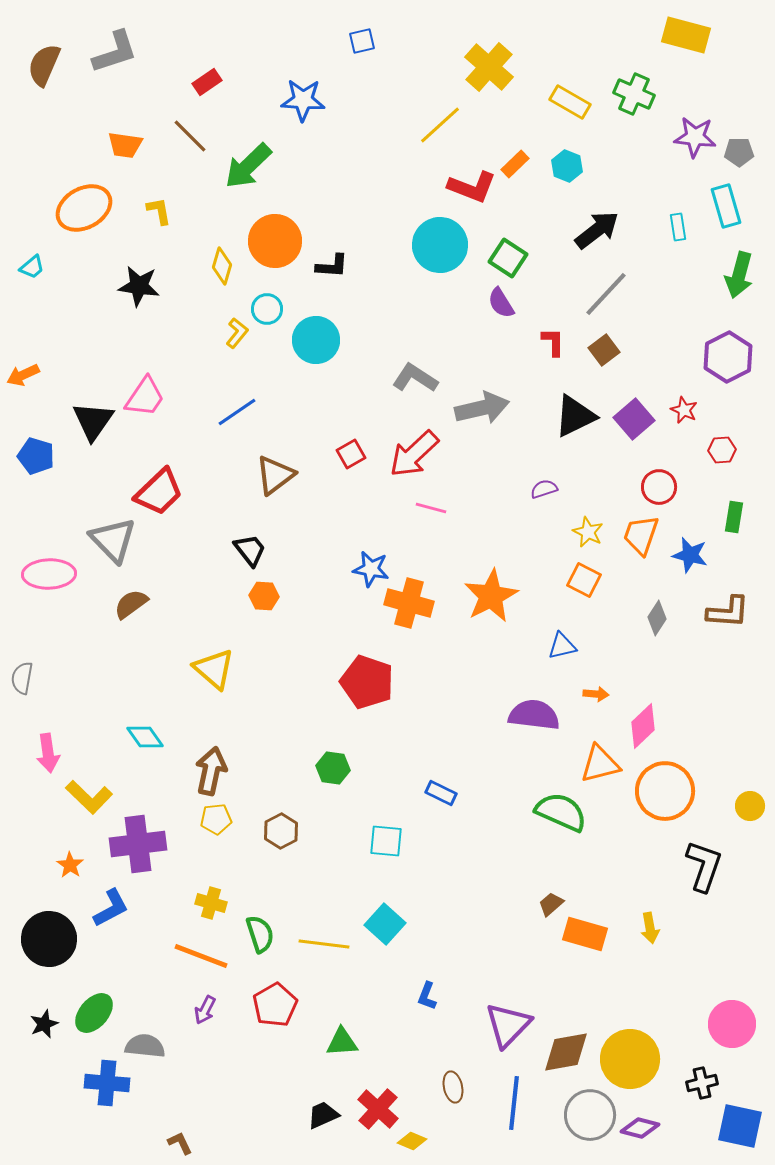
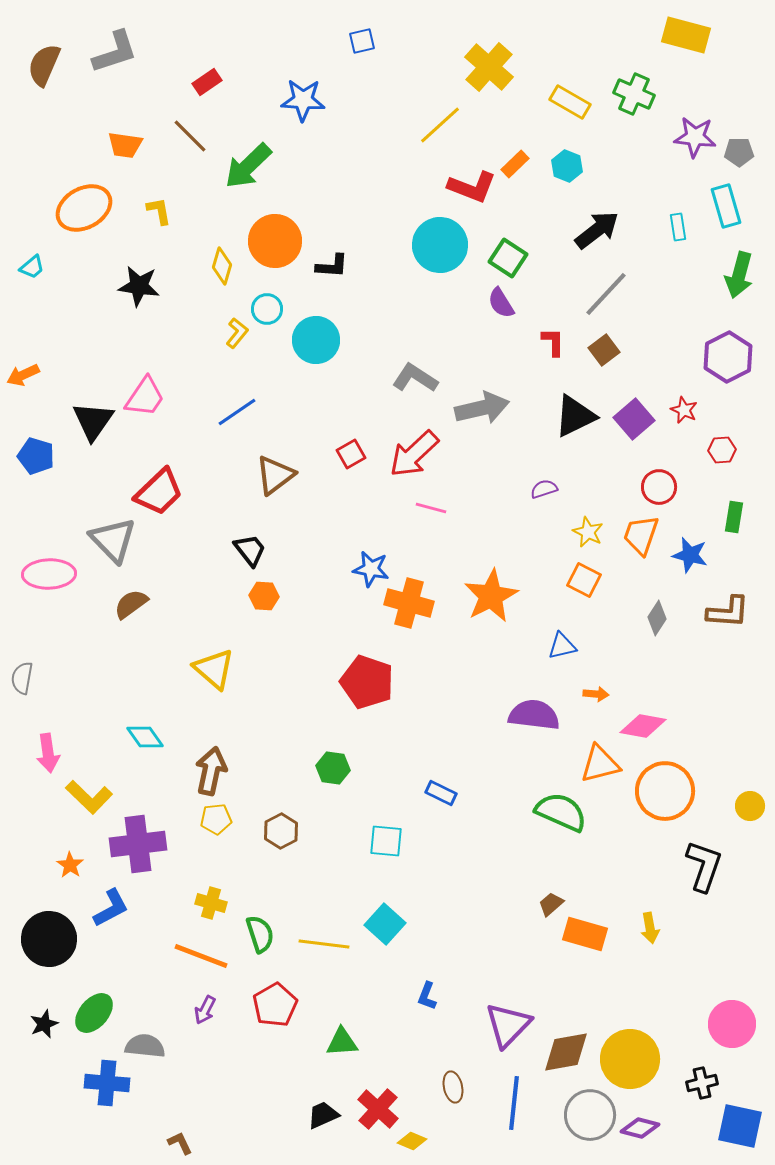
pink diamond at (643, 726): rotated 54 degrees clockwise
